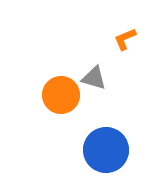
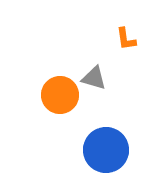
orange L-shape: moved 1 px right; rotated 75 degrees counterclockwise
orange circle: moved 1 px left
